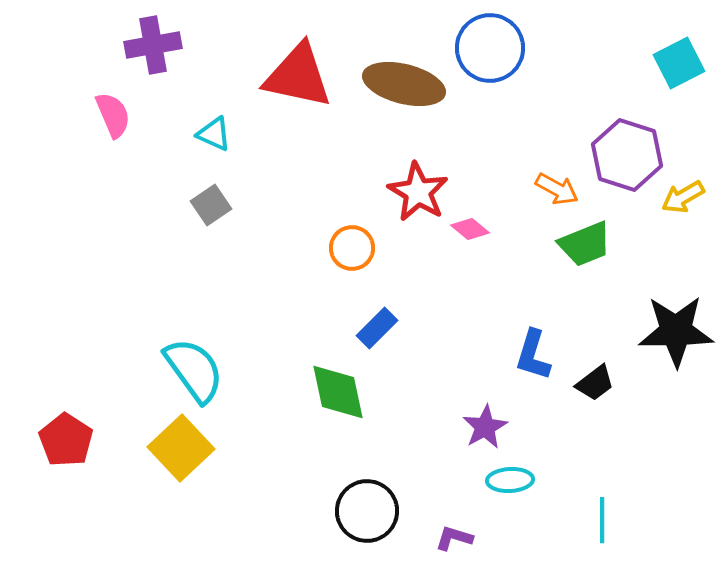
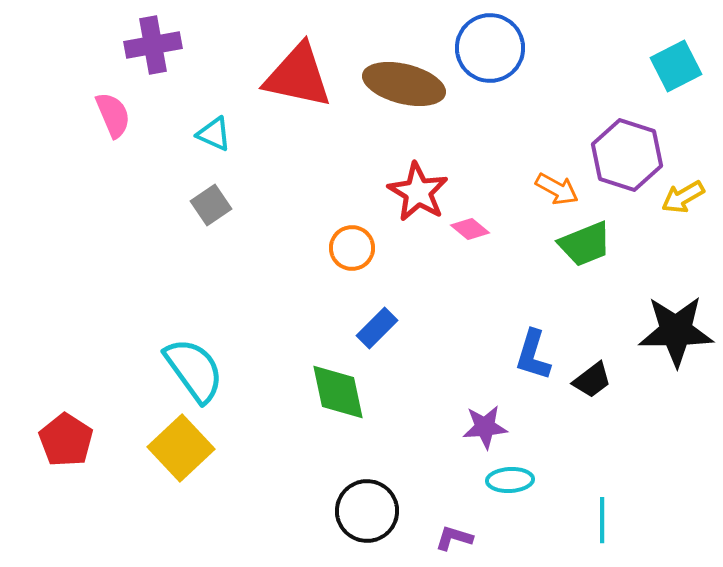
cyan square: moved 3 px left, 3 px down
black trapezoid: moved 3 px left, 3 px up
purple star: rotated 24 degrees clockwise
